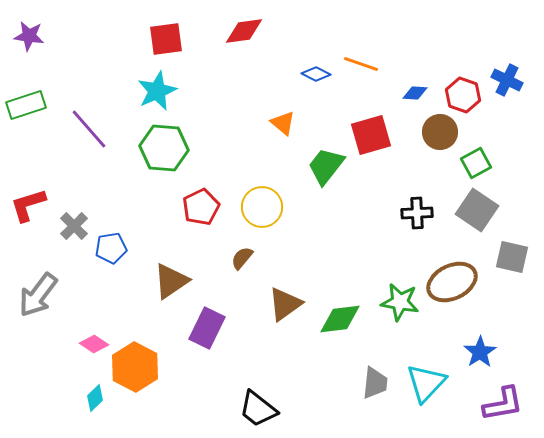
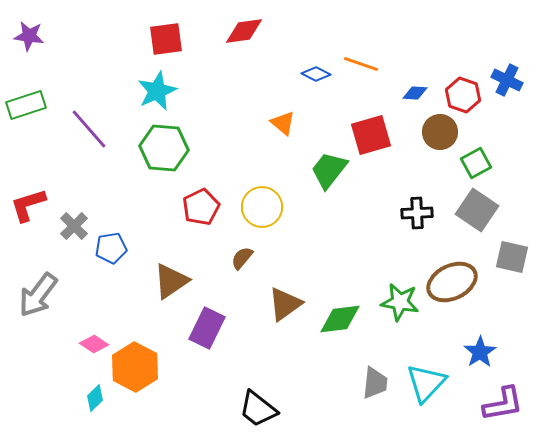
green trapezoid at (326, 166): moved 3 px right, 4 px down
